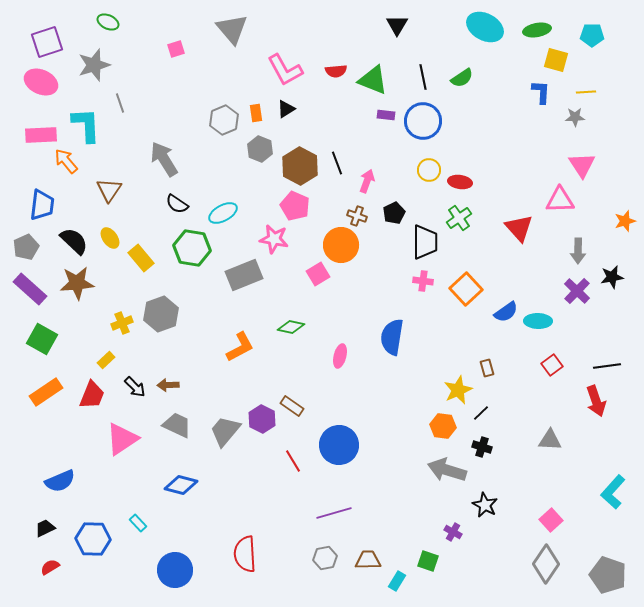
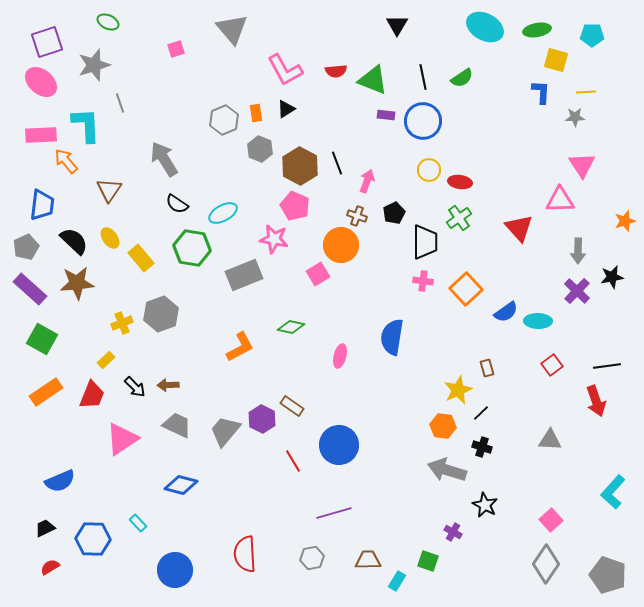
pink ellipse at (41, 82): rotated 16 degrees clockwise
gray hexagon at (325, 558): moved 13 px left
